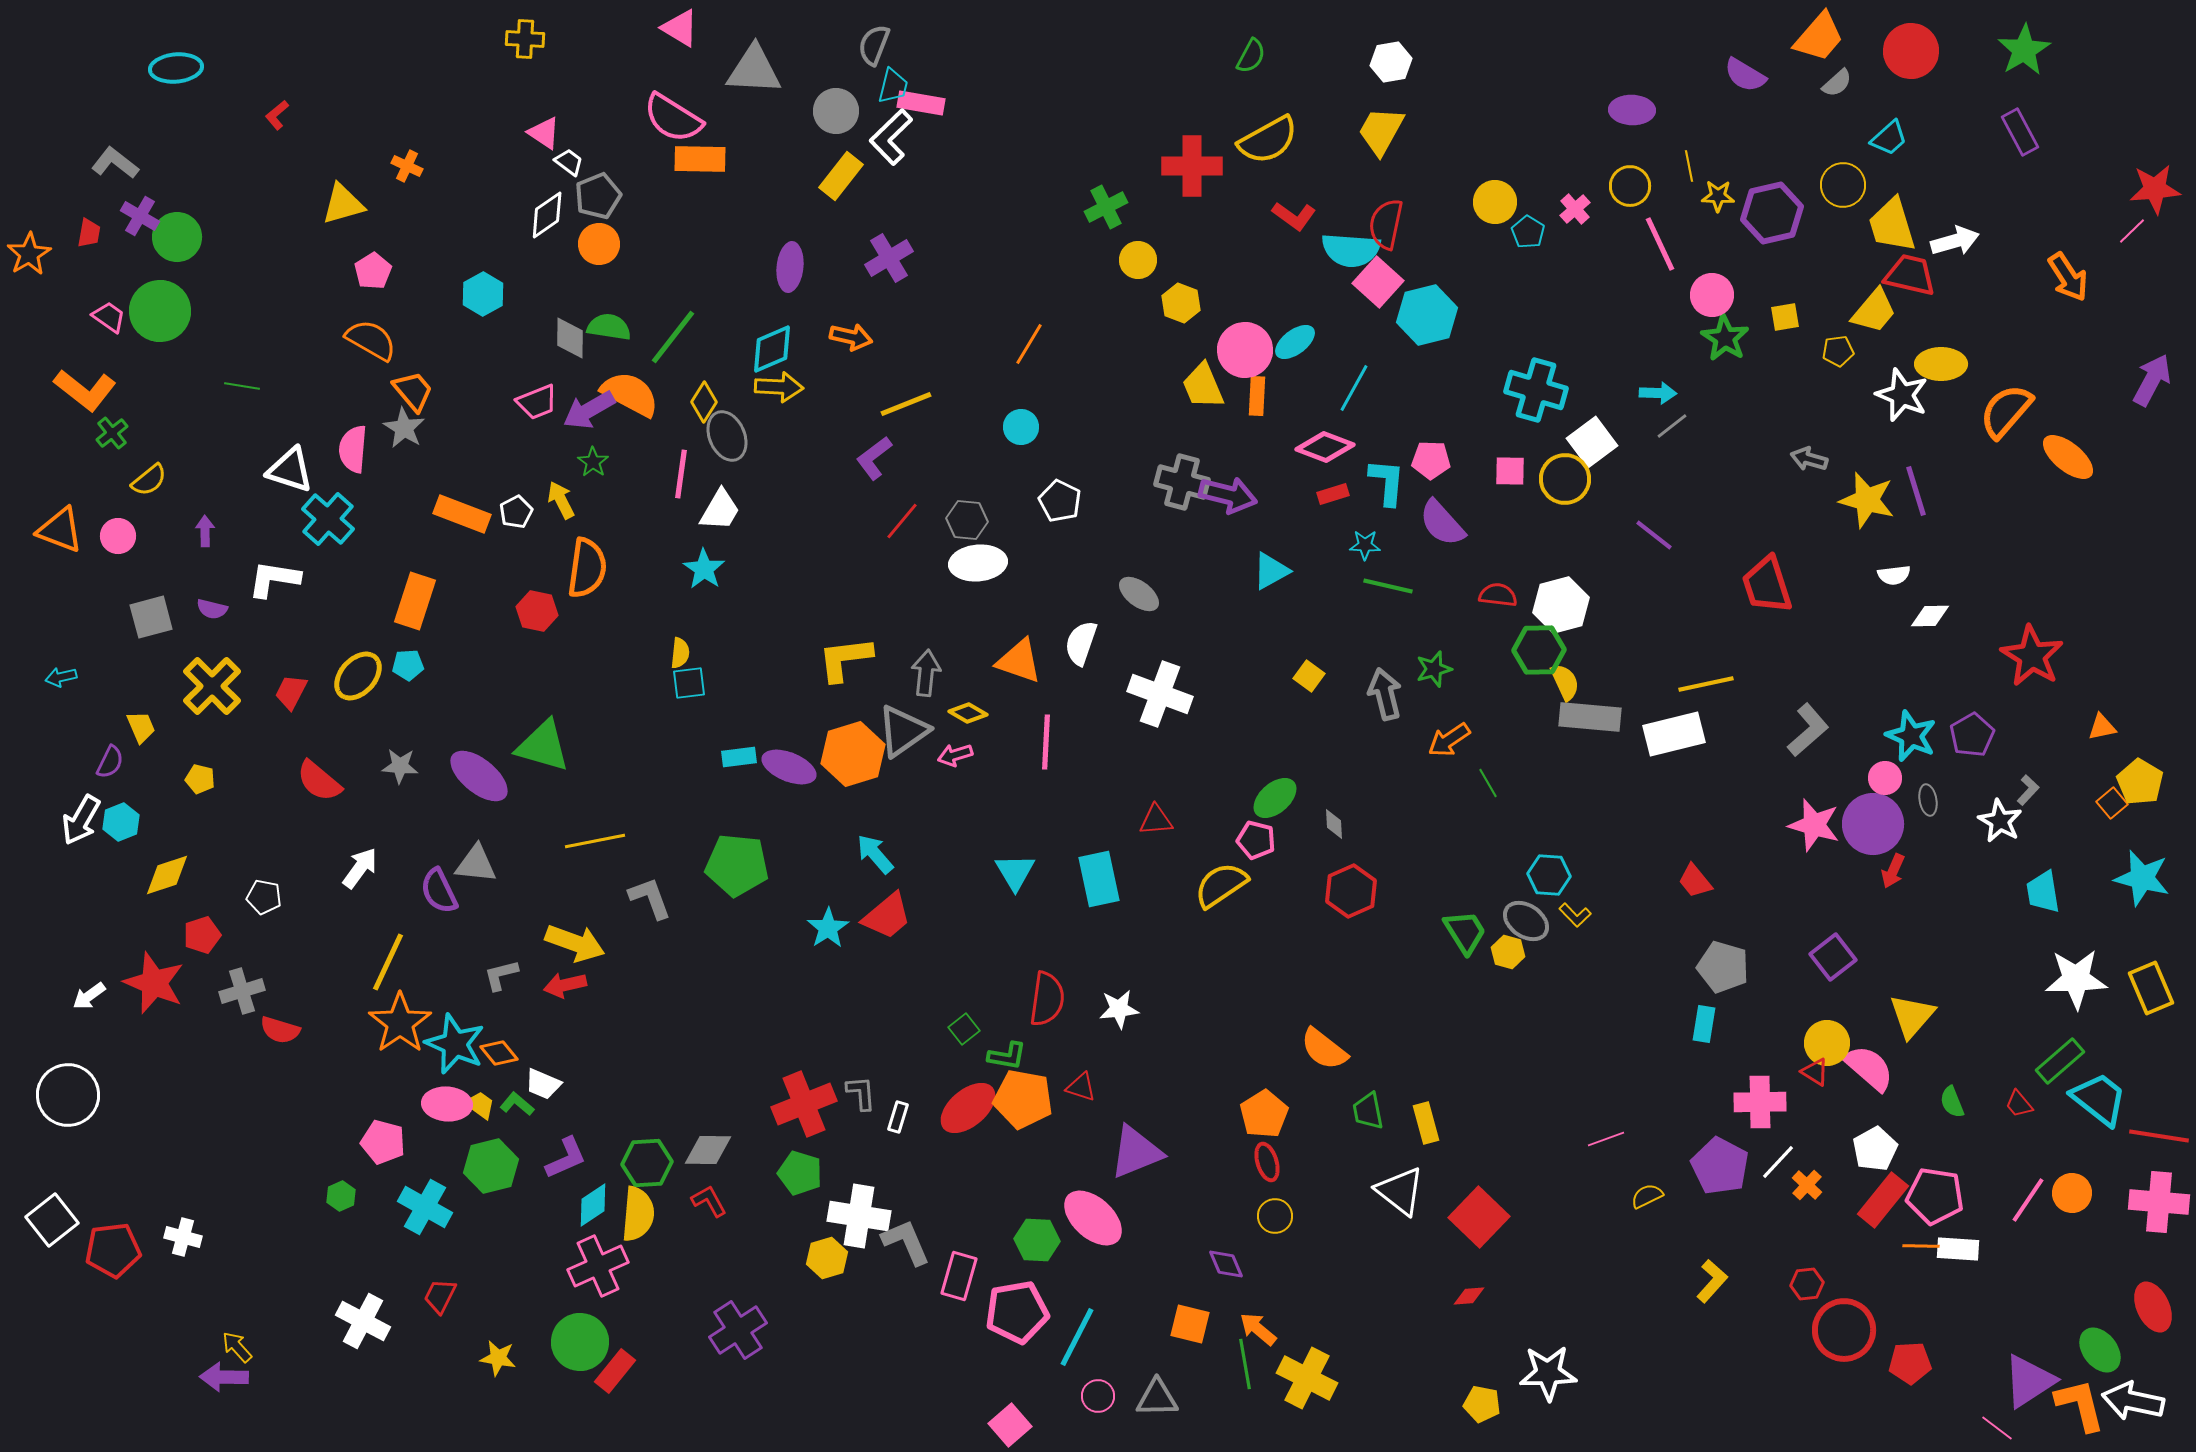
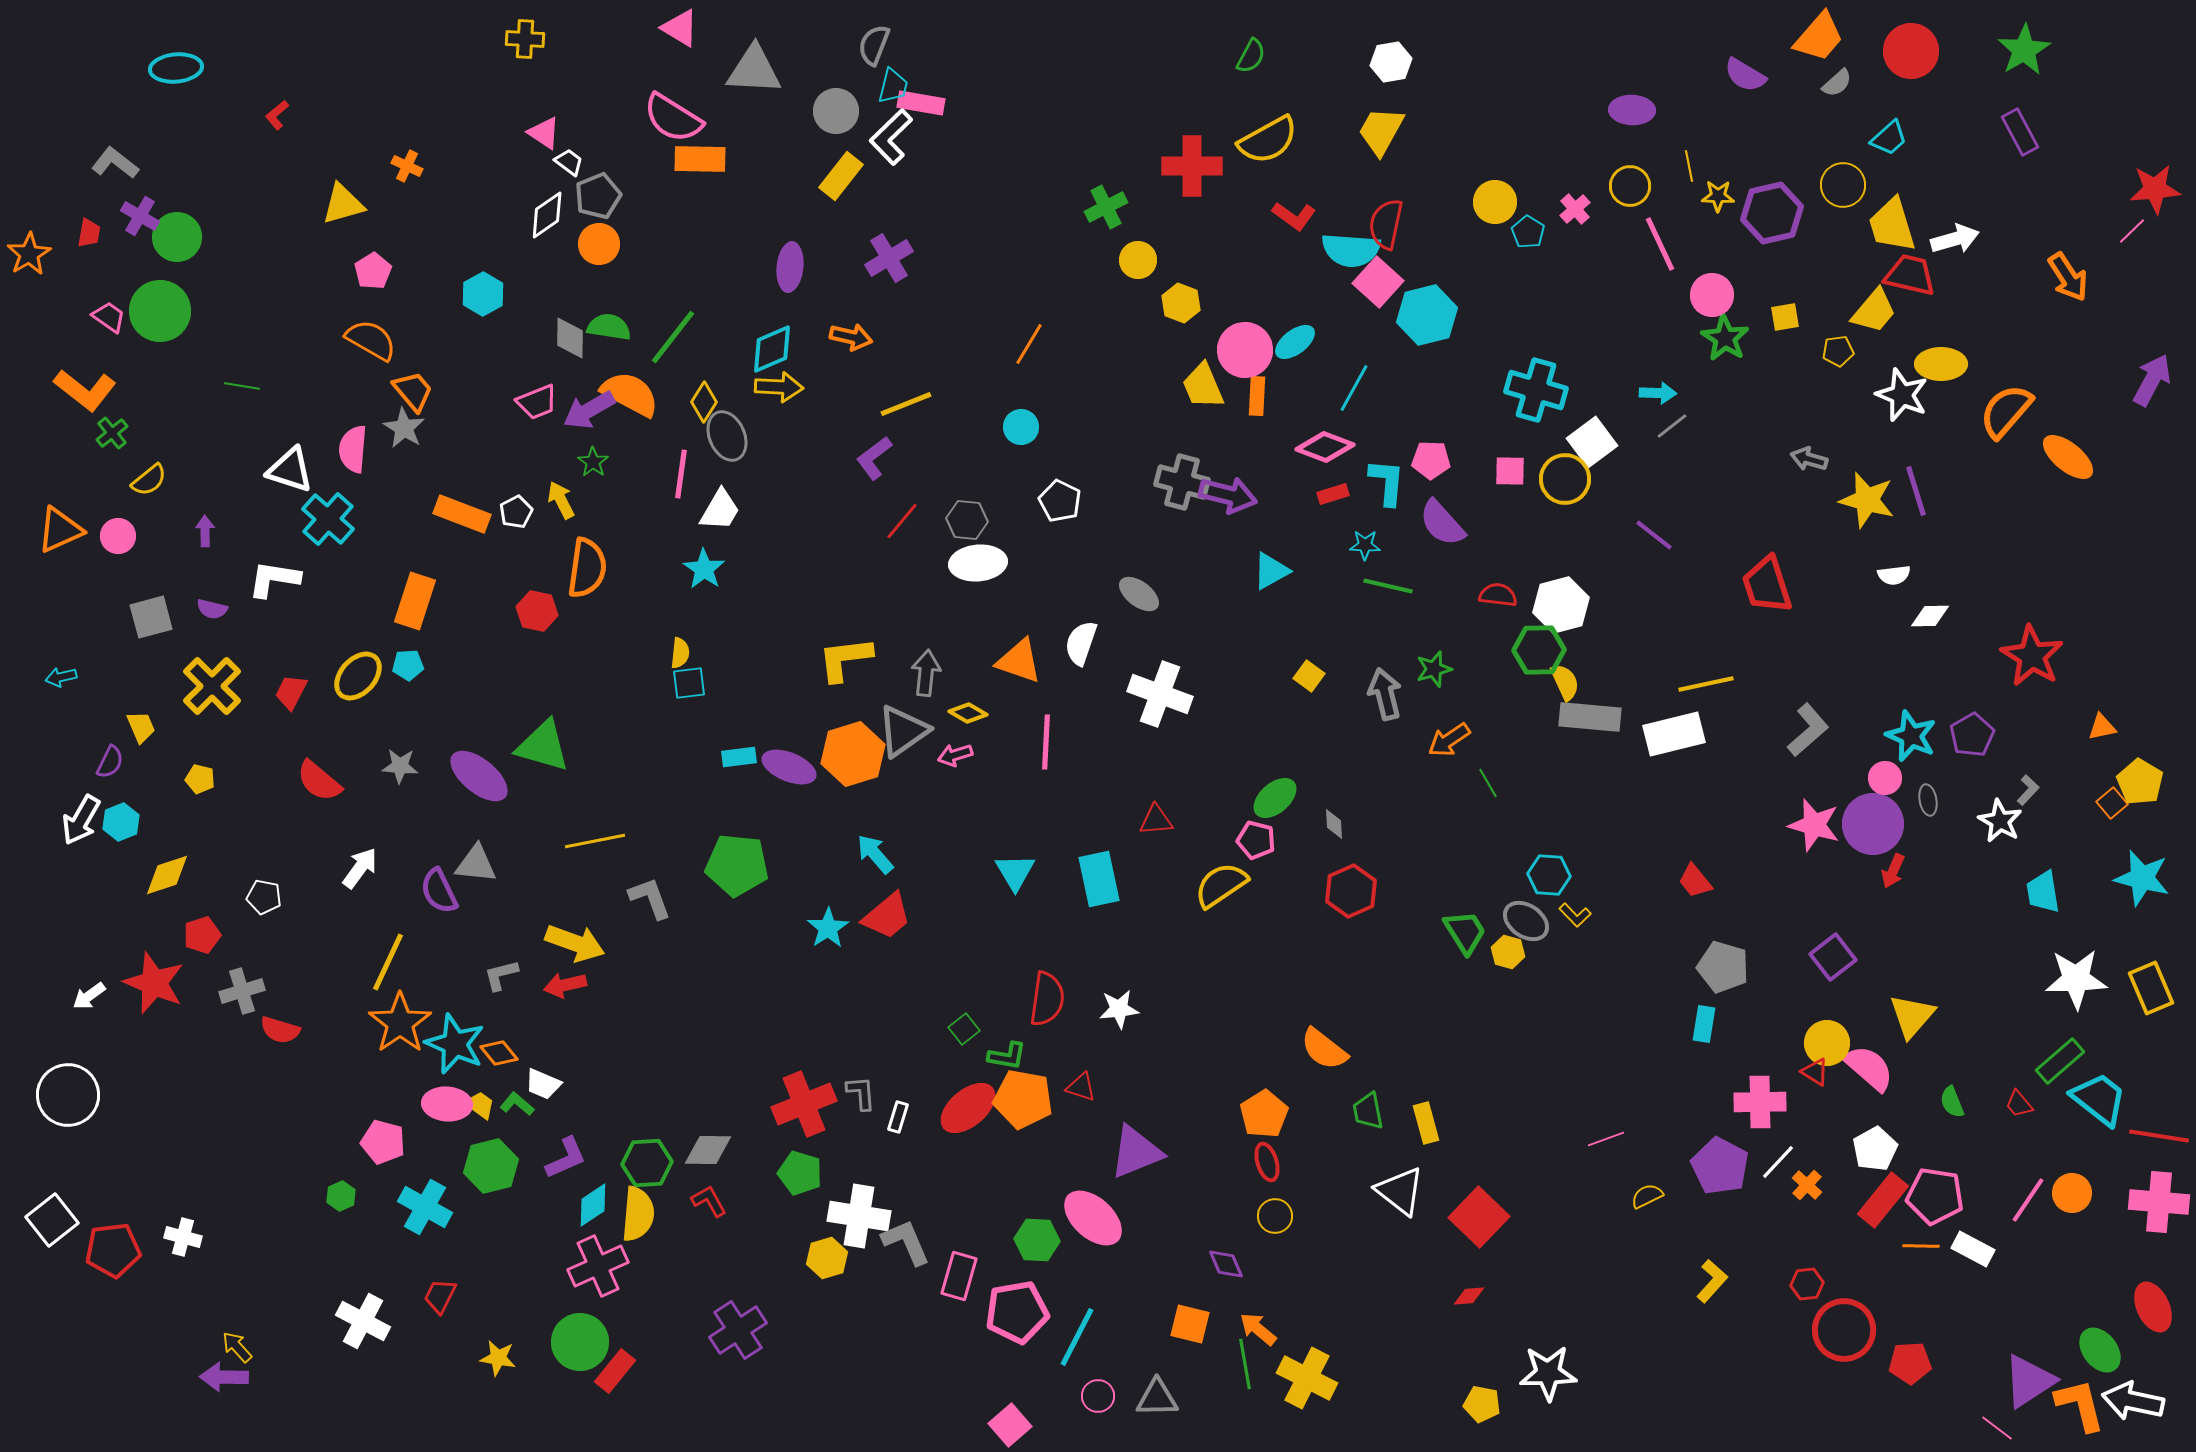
white arrow at (1955, 241): moved 2 px up
orange triangle at (60, 530): rotated 45 degrees counterclockwise
white rectangle at (1958, 1249): moved 15 px right; rotated 24 degrees clockwise
